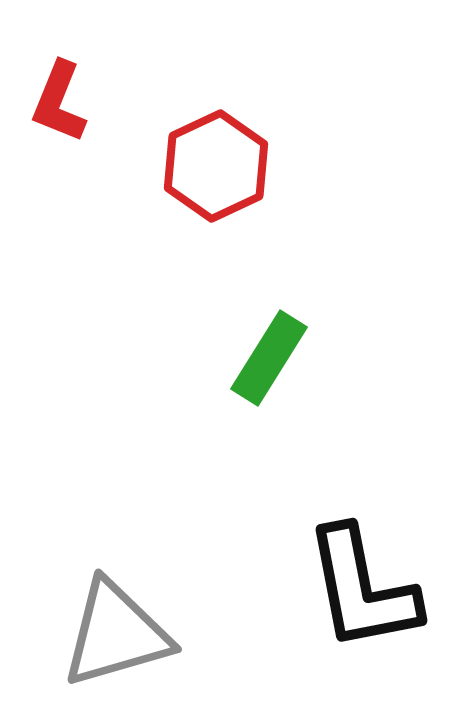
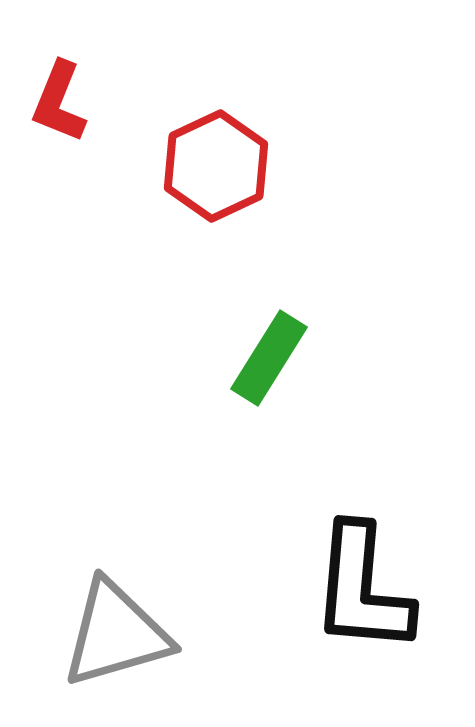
black L-shape: rotated 16 degrees clockwise
